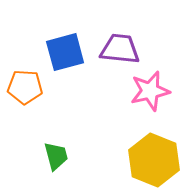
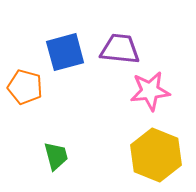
orange pentagon: rotated 12 degrees clockwise
pink star: rotated 6 degrees clockwise
yellow hexagon: moved 2 px right, 5 px up
